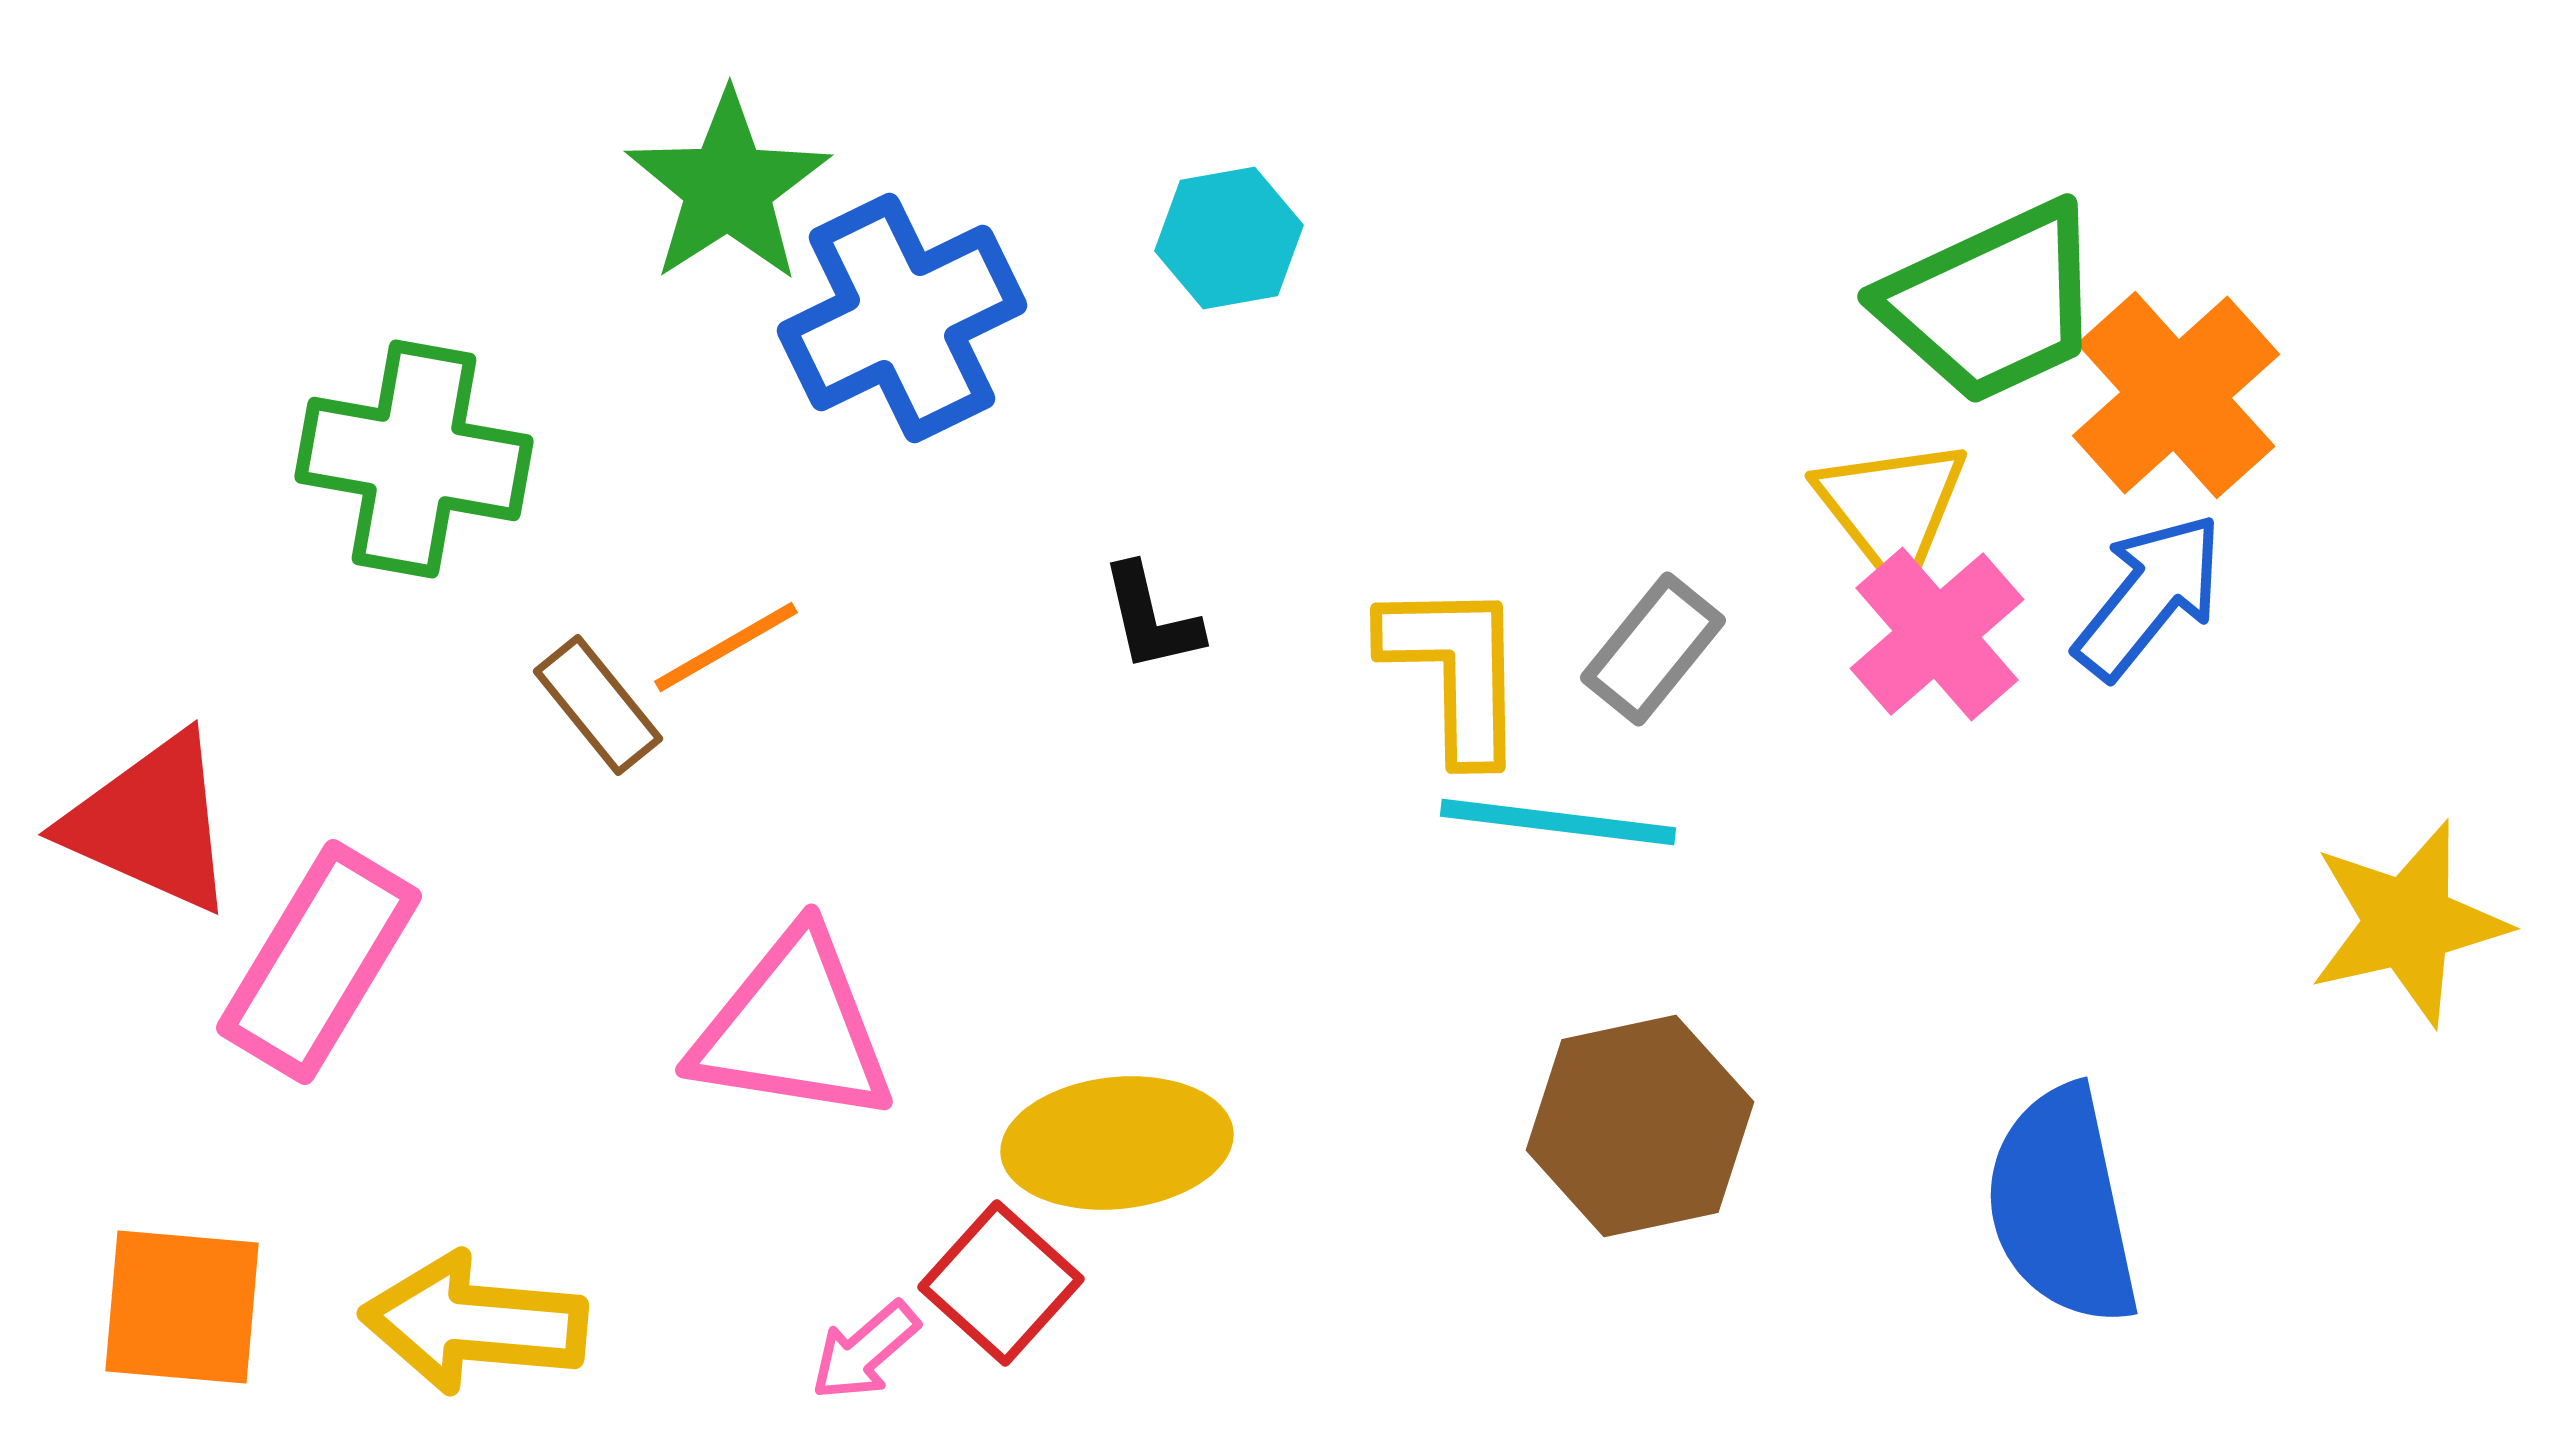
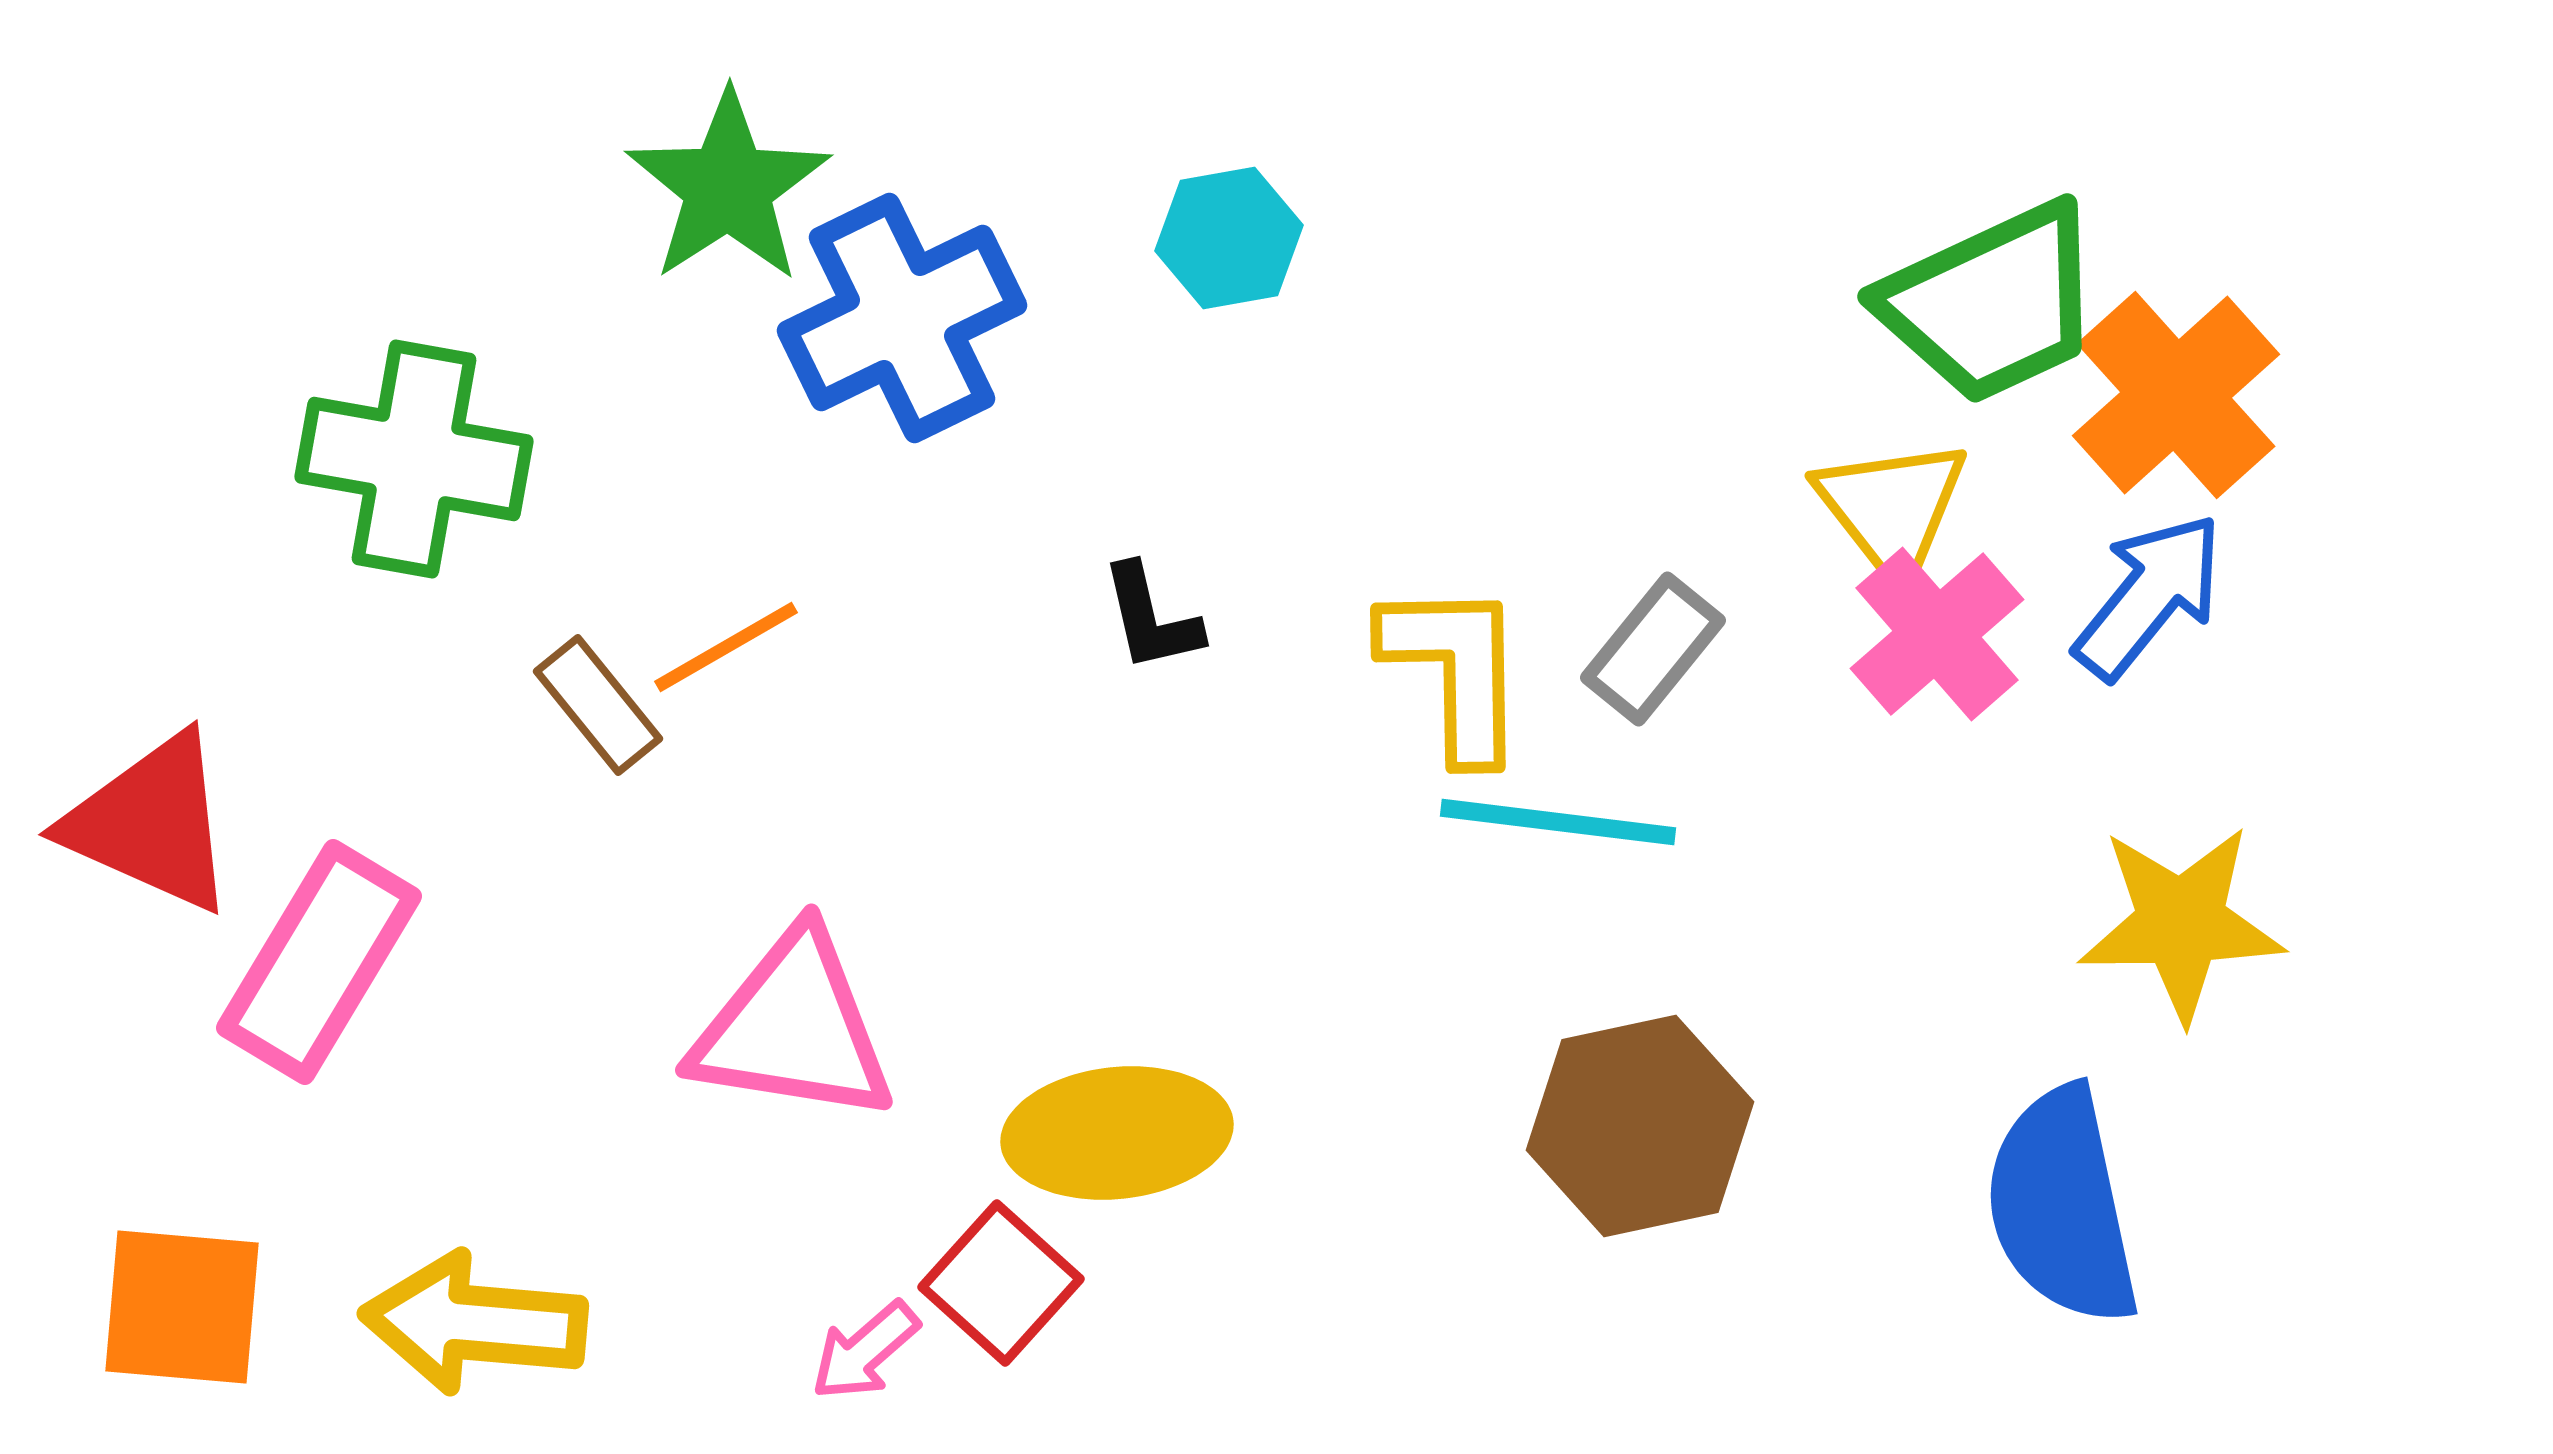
yellow star: moved 227 px left; rotated 12 degrees clockwise
yellow ellipse: moved 10 px up
